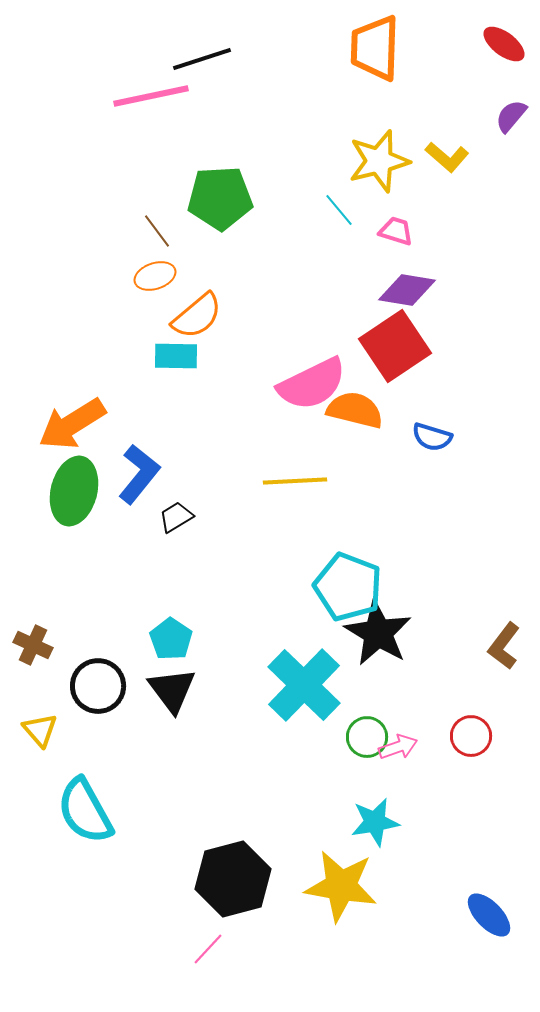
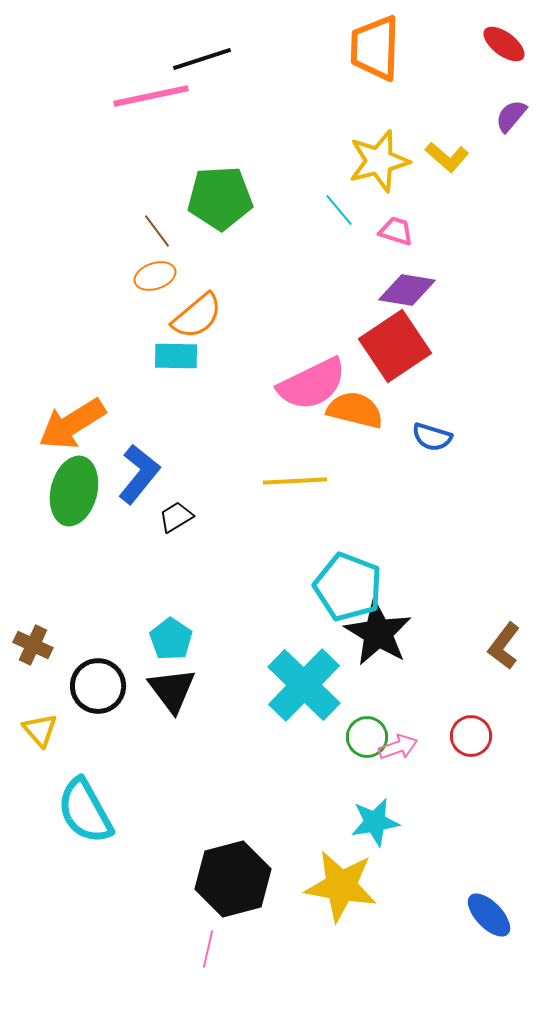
pink line at (208, 949): rotated 30 degrees counterclockwise
